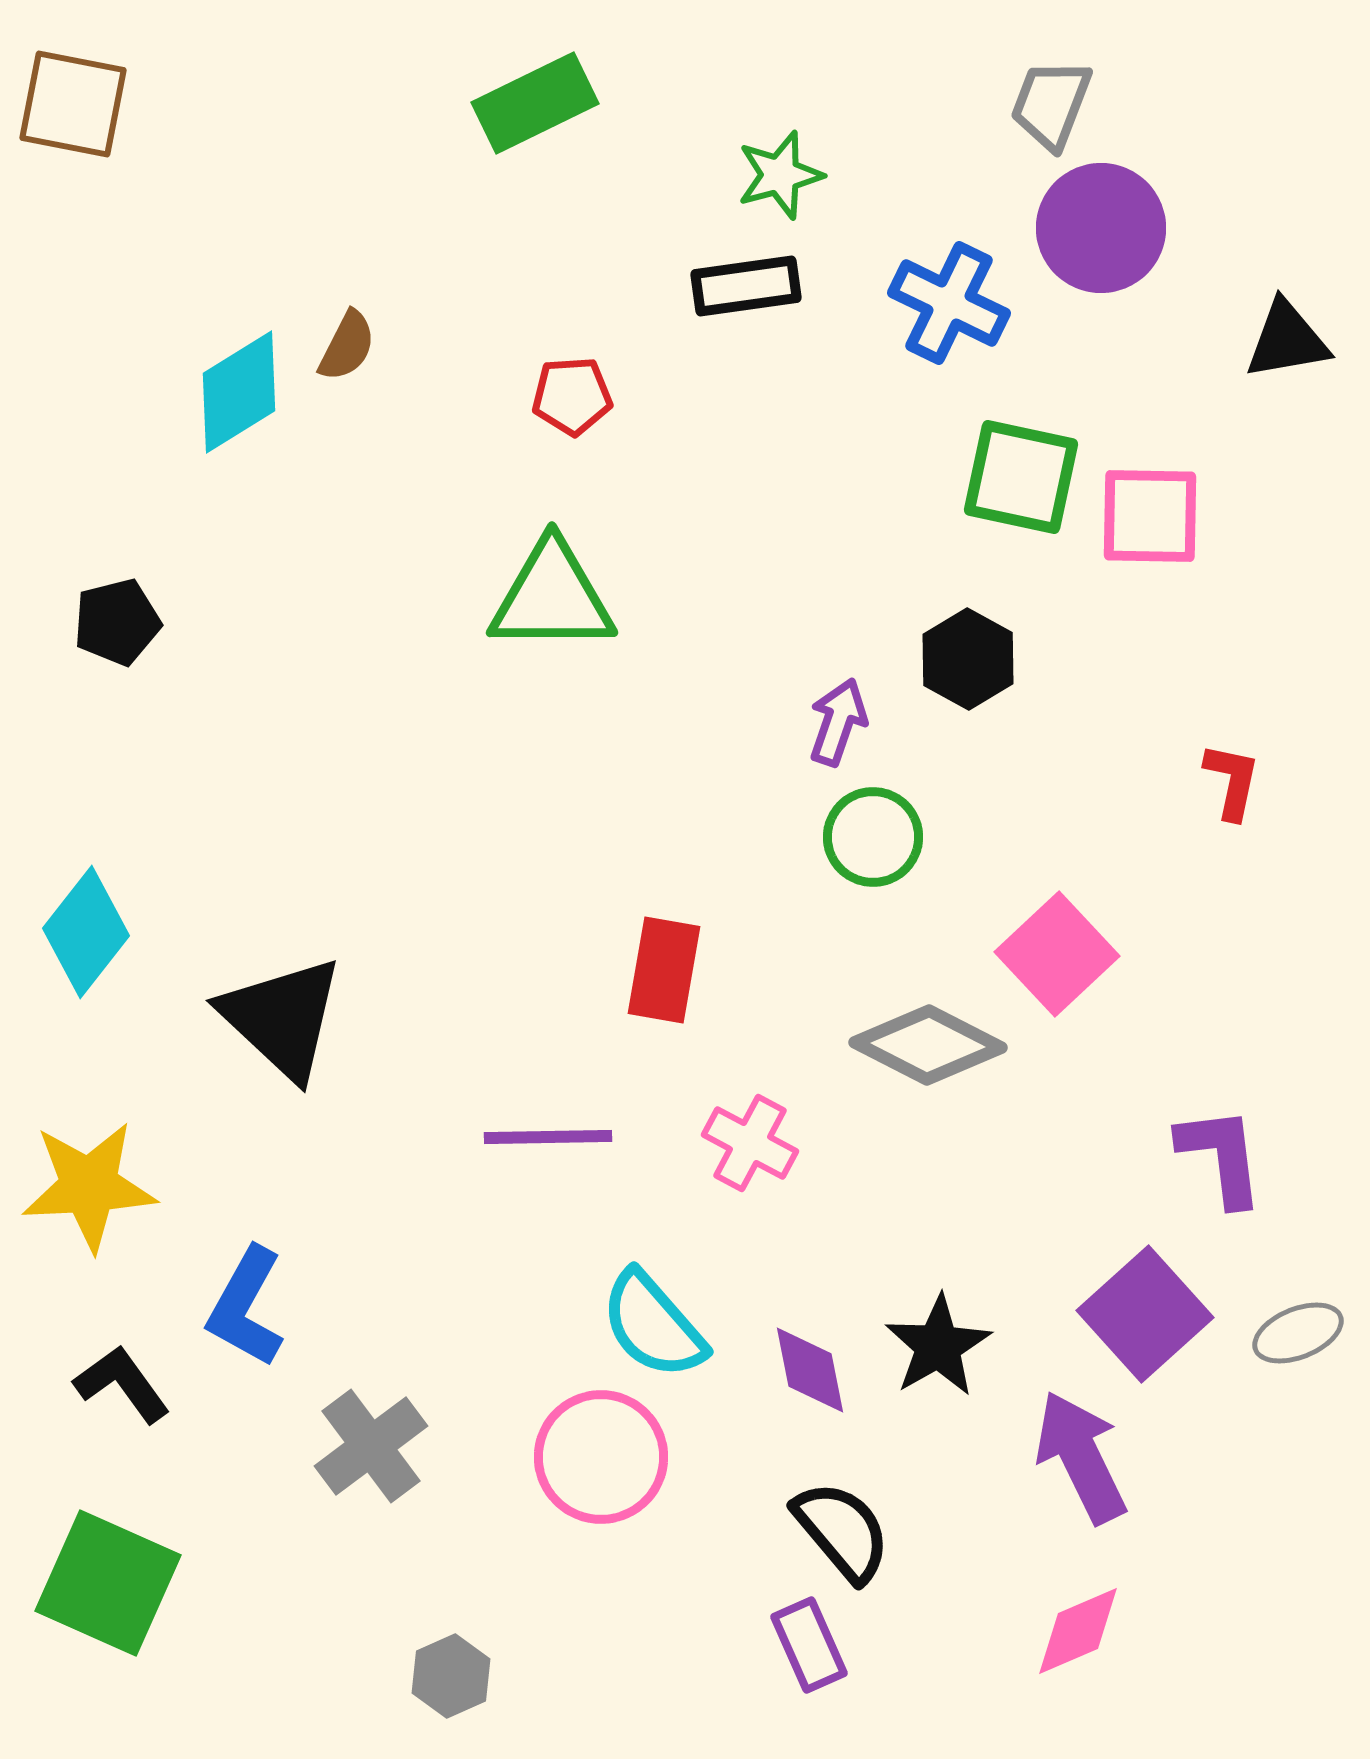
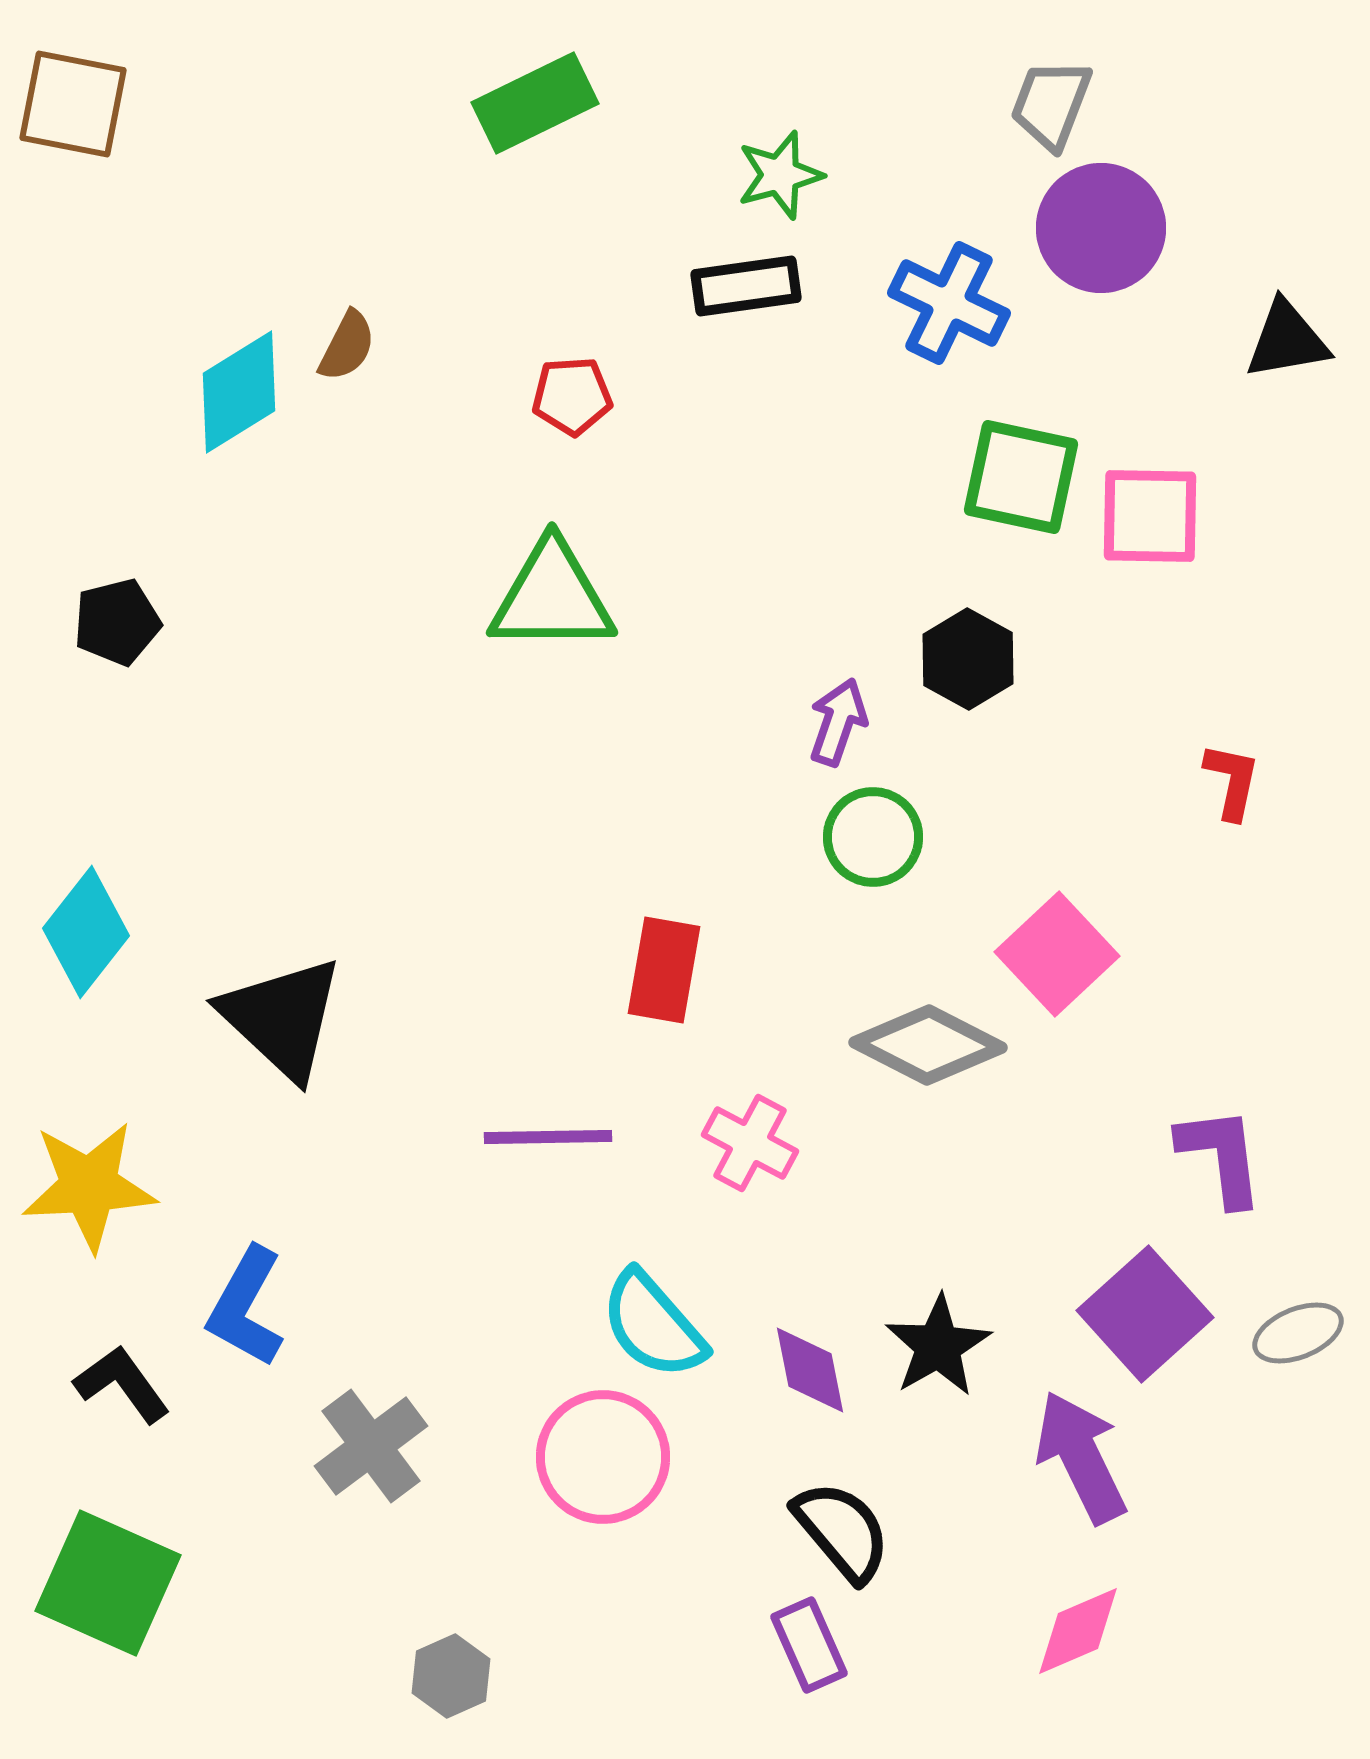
pink circle at (601, 1457): moved 2 px right
